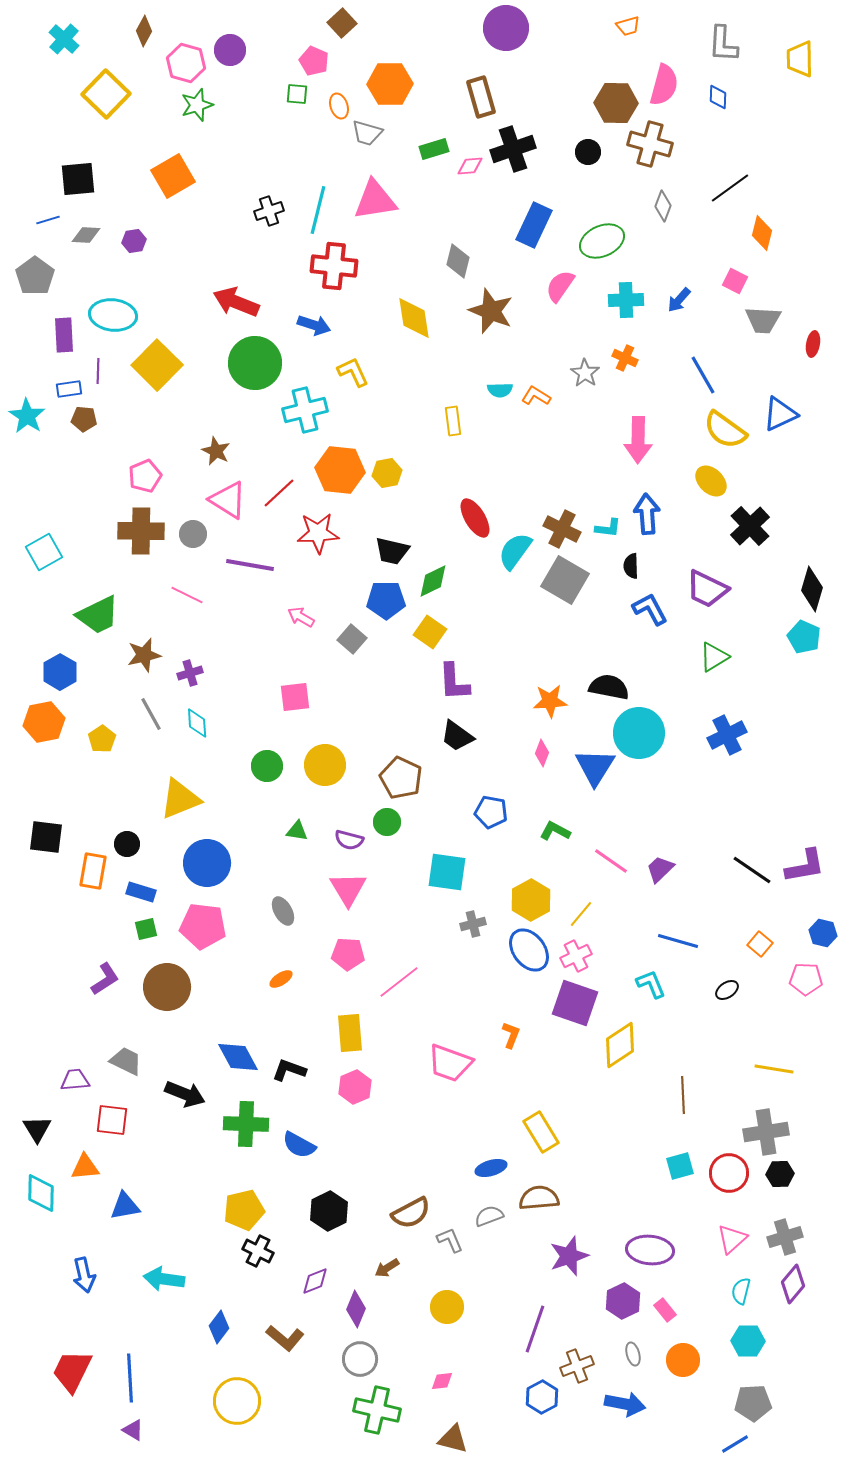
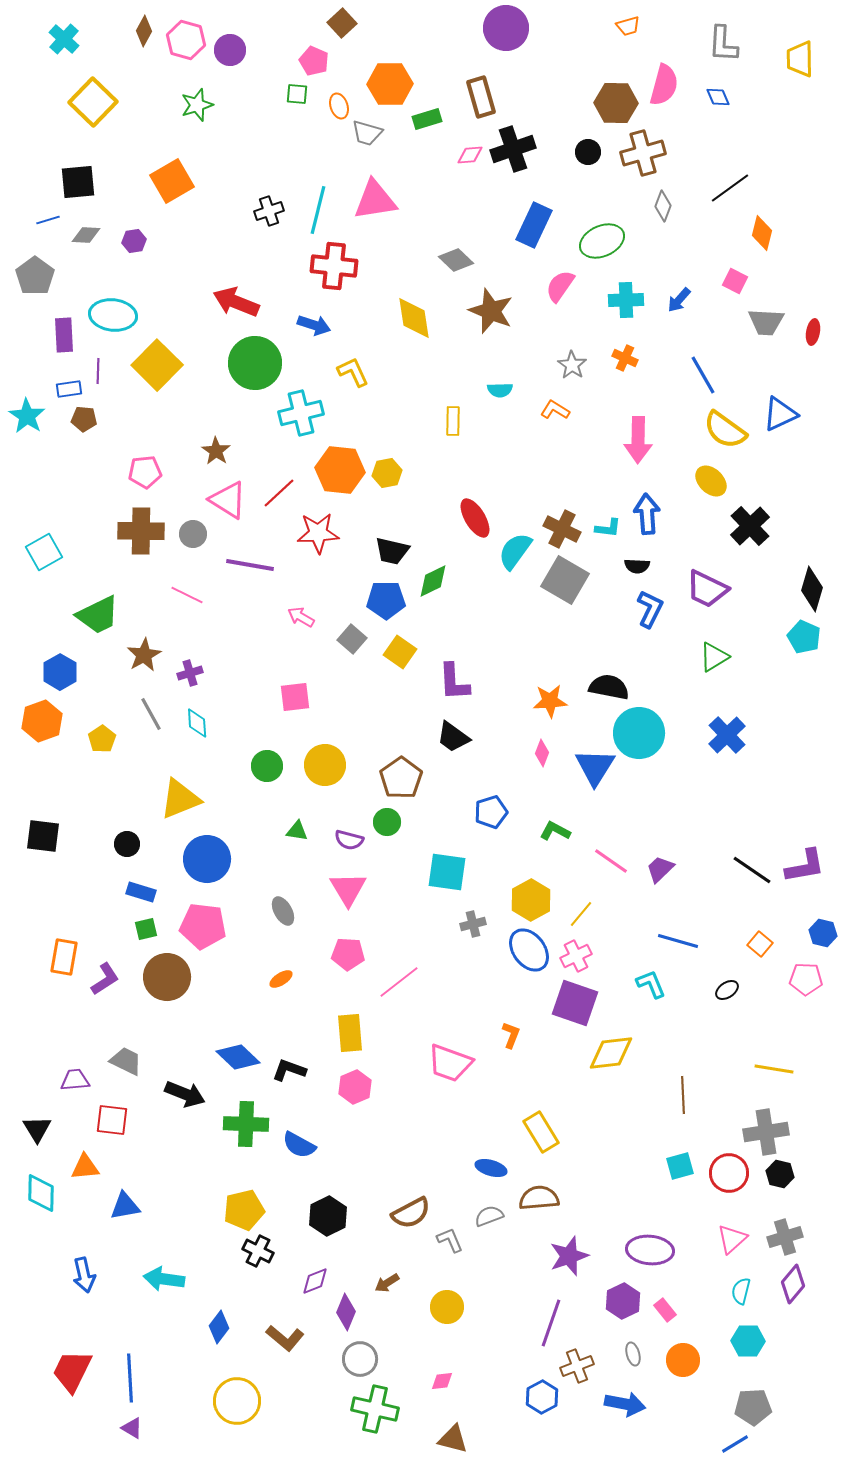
pink hexagon at (186, 63): moved 23 px up
yellow square at (106, 94): moved 13 px left, 8 px down
blue diamond at (718, 97): rotated 25 degrees counterclockwise
brown cross at (650, 144): moved 7 px left, 9 px down; rotated 30 degrees counterclockwise
green rectangle at (434, 149): moved 7 px left, 30 px up
pink diamond at (470, 166): moved 11 px up
orange square at (173, 176): moved 1 px left, 5 px down
black square at (78, 179): moved 3 px down
gray diamond at (458, 261): moved 2 px left, 1 px up; rotated 60 degrees counterclockwise
gray trapezoid at (763, 320): moved 3 px right, 2 px down
red ellipse at (813, 344): moved 12 px up
gray star at (585, 373): moved 13 px left, 8 px up
orange L-shape at (536, 396): moved 19 px right, 14 px down
cyan cross at (305, 410): moved 4 px left, 3 px down
yellow rectangle at (453, 421): rotated 8 degrees clockwise
brown star at (216, 451): rotated 8 degrees clockwise
pink pentagon at (145, 476): moved 4 px up; rotated 16 degrees clockwise
black semicircle at (631, 566): moved 6 px right; rotated 85 degrees counterclockwise
blue L-shape at (650, 609): rotated 54 degrees clockwise
yellow square at (430, 632): moved 30 px left, 20 px down
brown star at (144, 655): rotated 16 degrees counterclockwise
orange hexagon at (44, 722): moved 2 px left, 1 px up; rotated 9 degrees counterclockwise
blue cross at (727, 735): rotated 18 degrees counterclockwise
black trapezoid at (457, 736): moved 4 px left, 1 px down
brown pentagon at (401, 778): rotated 12 degrees clockwise
blue pentagon at (491, 812): rotated 28 degrees counterclockwise
black square at (46, 837): moved 3 px left, 1 px up
blue circle at (207, 863): moved 4 px up
orange rectangle at (93, 871): moved 29 px left, 86 px down
brown circle at (167, 987): moved 10 px up
yellow diamond at (620, 1045): moved 9 px left, 8 px down; rotated 27 degrees clockwise
blue diamond at (238, 1057): rotated 18 degrees counterclockwise
blue ellipse at (491, 1168): rotated 32 degrees clockwise
black hexagon at (780, 1174): rotated 16 degrees clockwise
black hexagon at (329, 1211): moved 1 px left, 5 px down
brown arrow at (387, 1268): moved 15 px down
purple diamond at (356, 1309): moved 10 px left, 3 px down
purple line at (535, 1329): moved 16 px right, 6 px up
gray pentagon at (753, 1403): moved 4 px down
green cross at (377, 1410): moved 2 px left, 1 px up
purple triangle at (133, 1430): moved 1 px left, 2 px up
